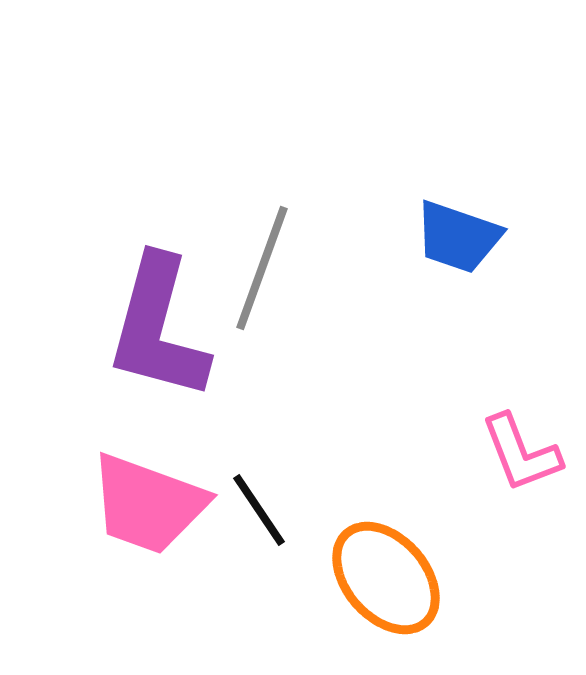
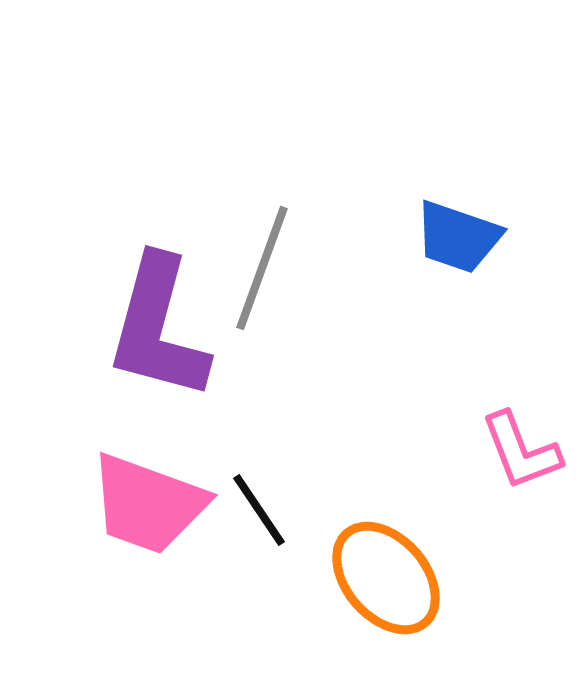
pink L-shape: moved 2 px up
